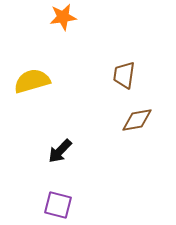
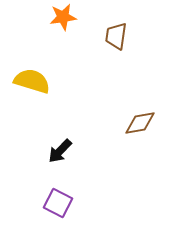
brown trapezoid: moved 8 px left, 39 px up
yellow semicircle: rotated 33 degrees clockwise
brown diamond: moved 3 px right, 3 px down
purple square: moved 2 px up; rotated 12 degrees clockwise
